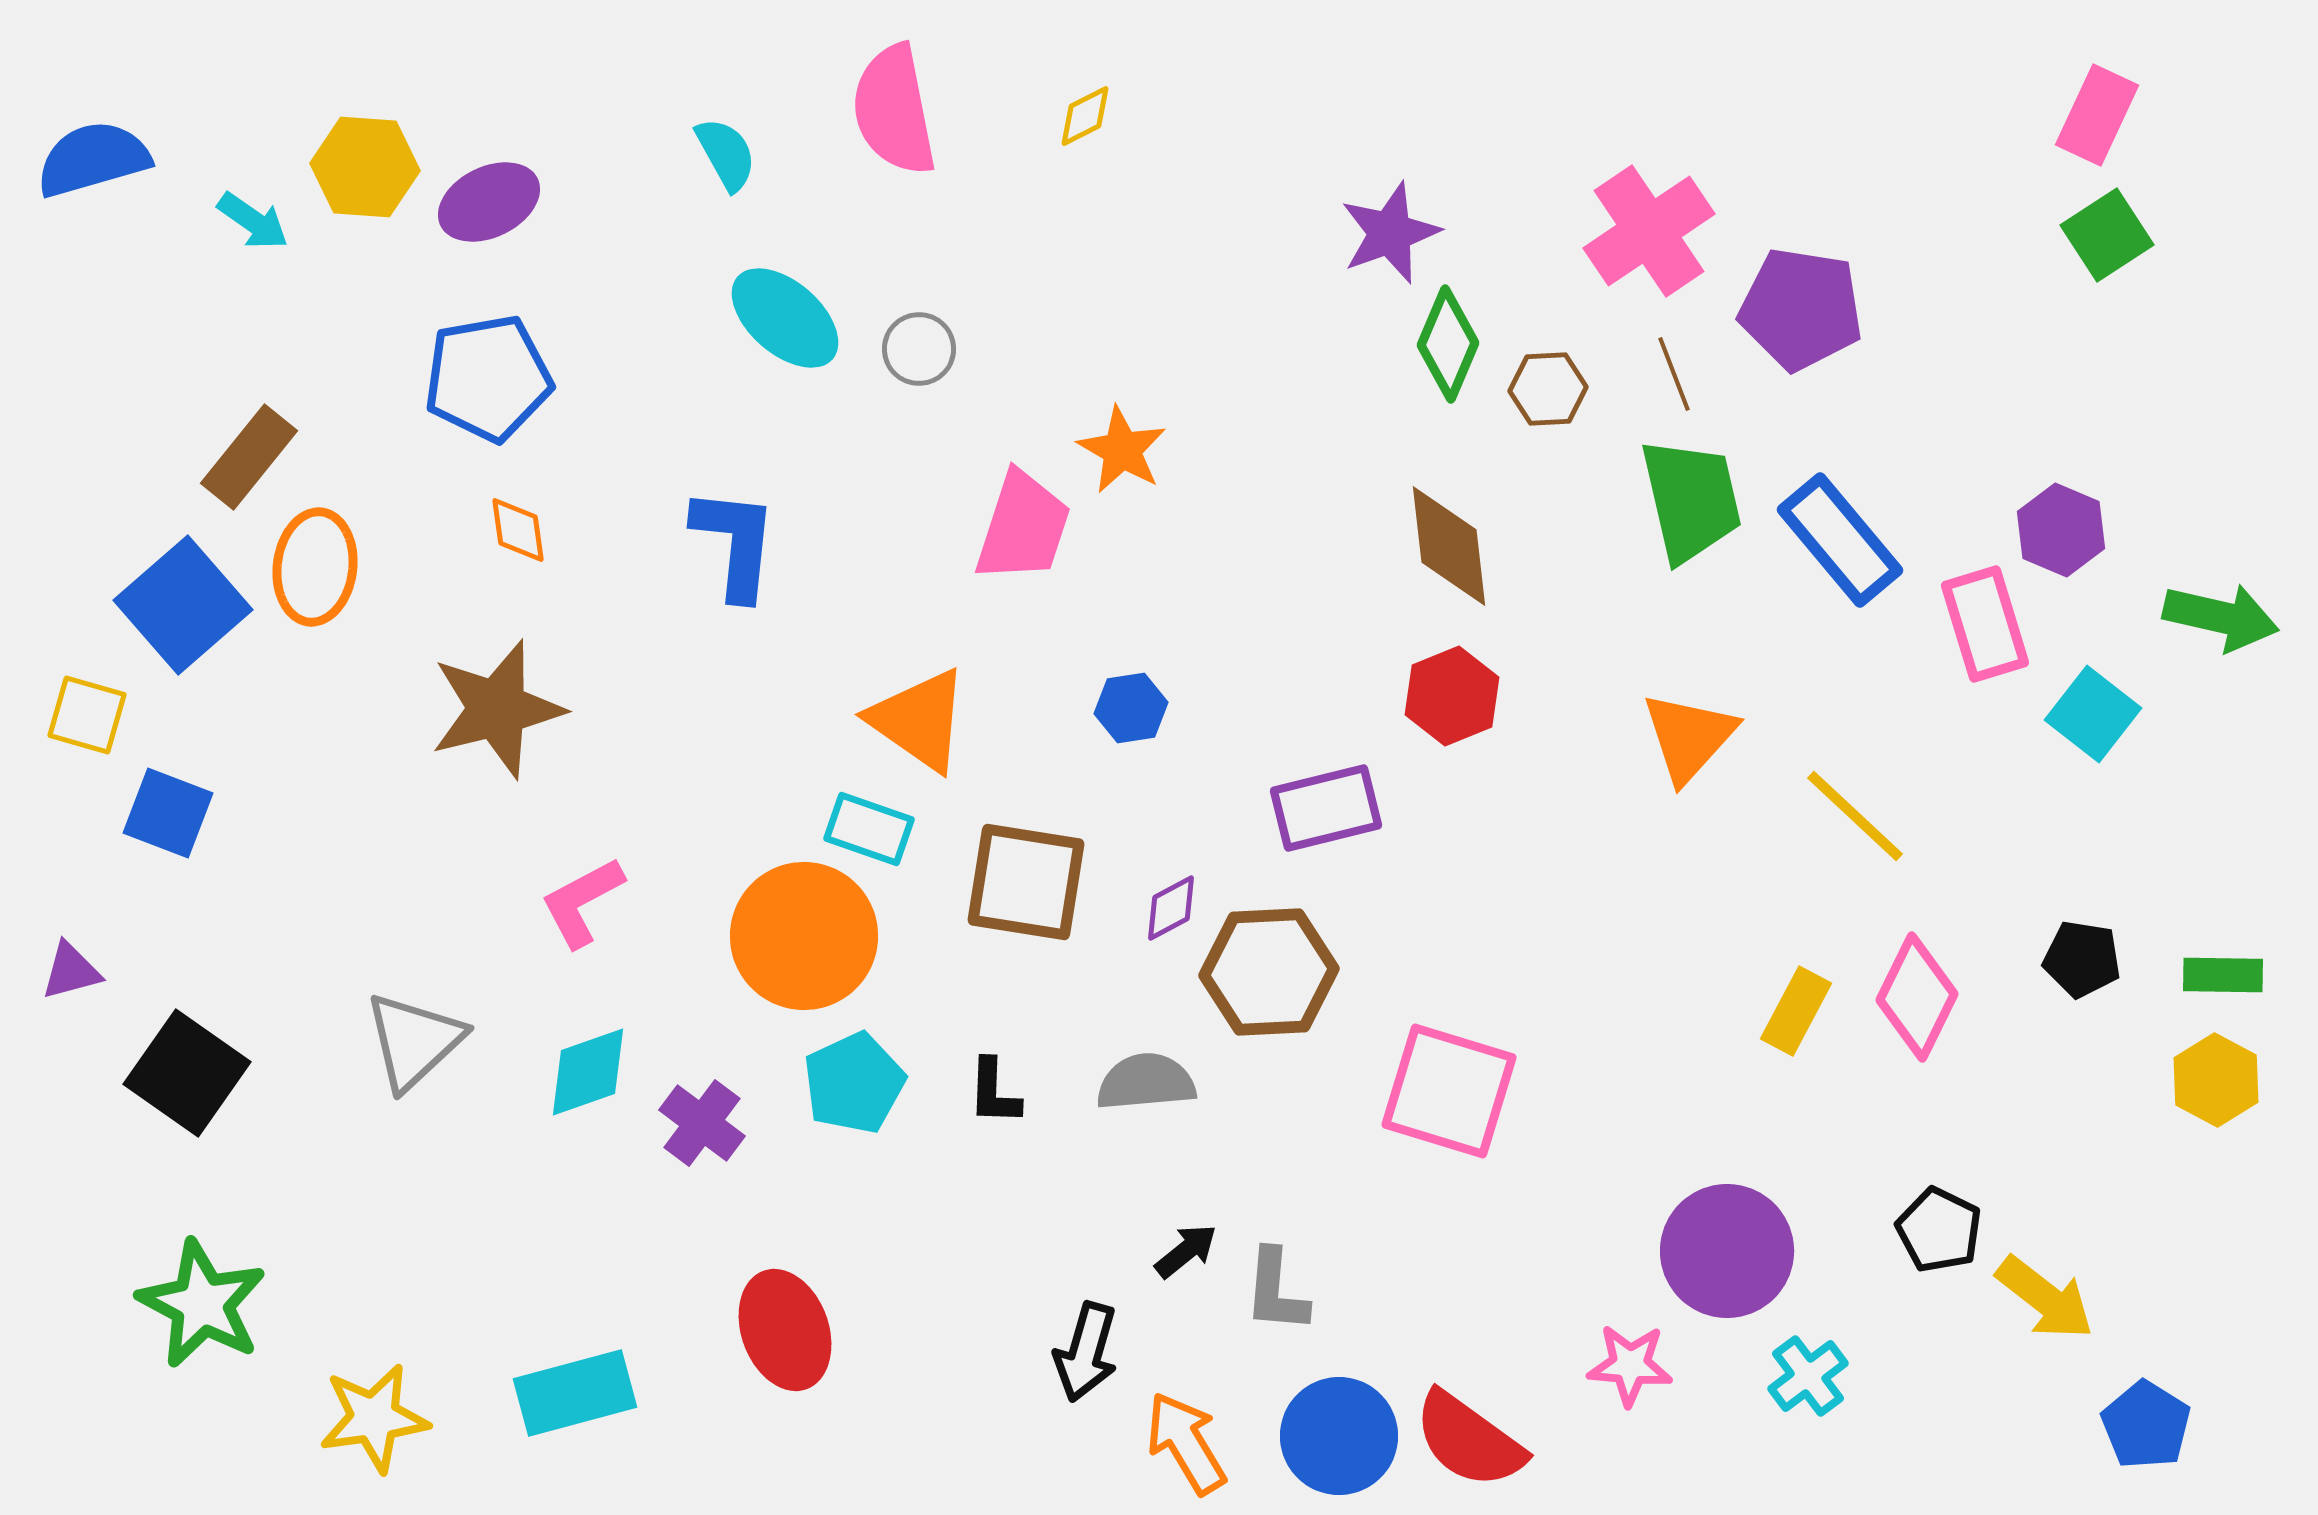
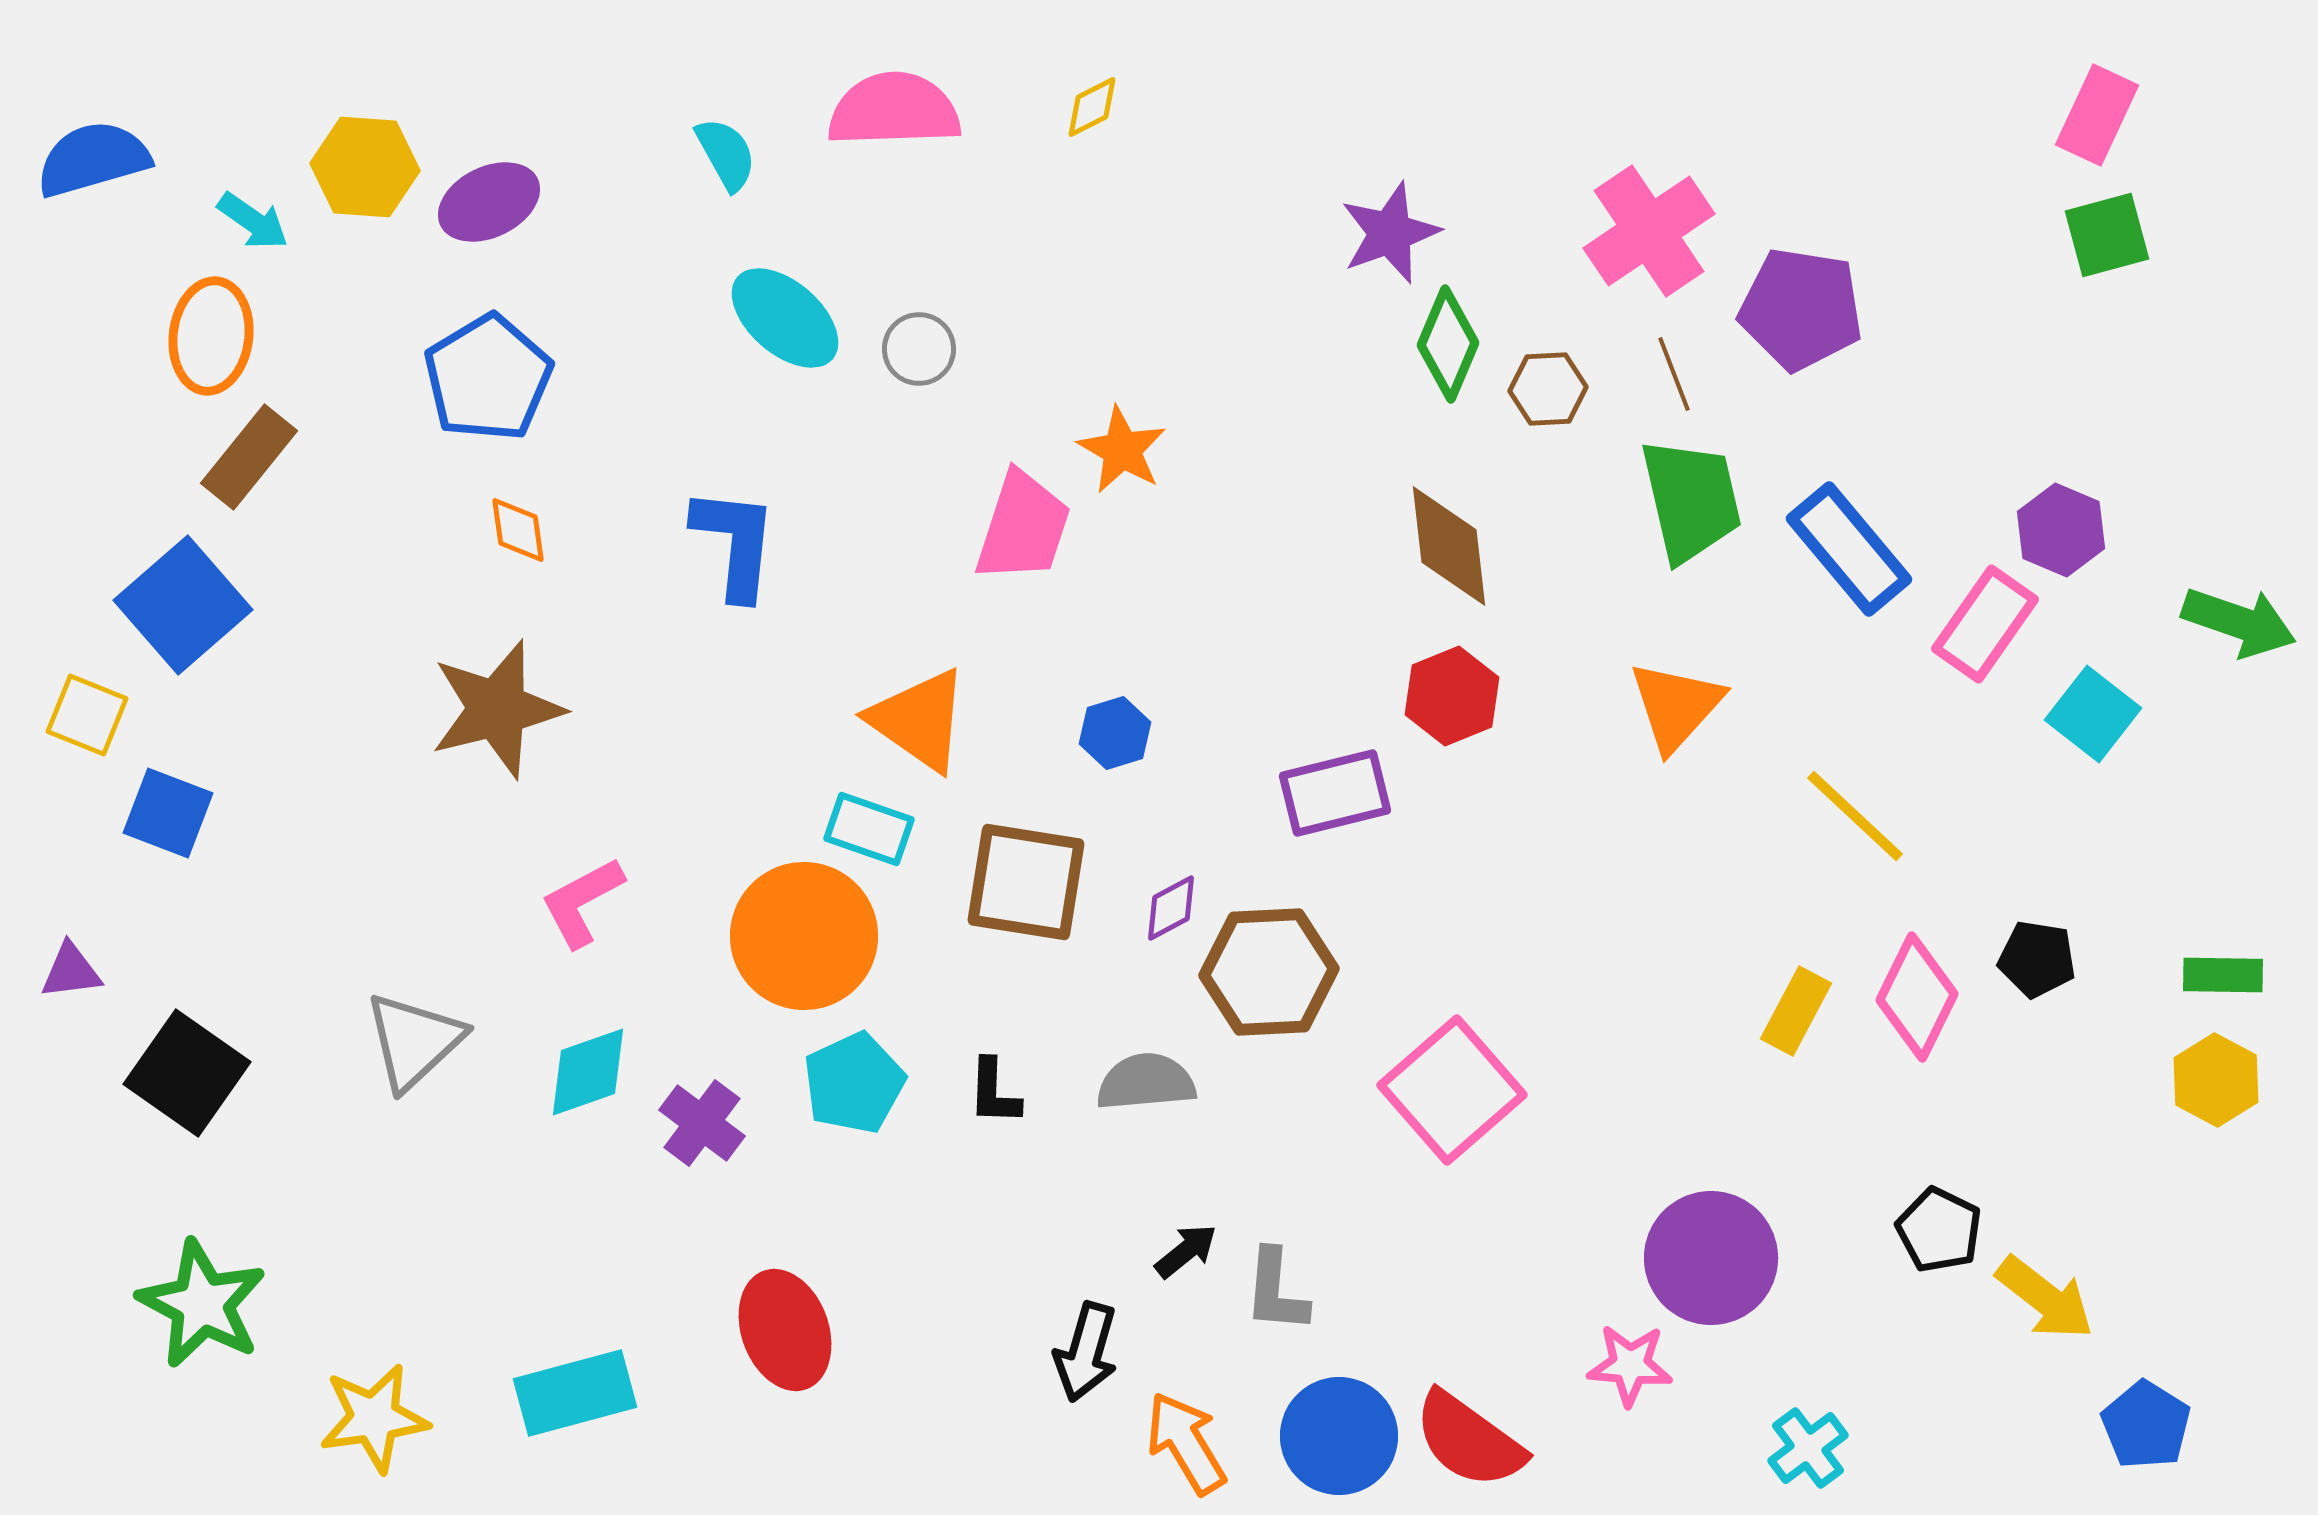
pink semicircle at (894, 110): rotated 99 degrees clockwise
yellow diamond at (1085, 116): moved 7 px right, 9 px up
green square at (2107, 235): rotated 18 degrees clockwise
blue pentagon at (488, 378): rotated 21 degrees counterclockwise
blue rectangle at (1840, 540): moved 9 px right, 9 px down
orange ellipse at (315, 567): moved 104 px left, 231 px up
green arrow at (2221, 617): moved 18 px right, 5 px down; rotated 6 degrees clockwise
pink rectangle at (1985, 624): rotated 52 degrees clockwise
blue hexagon at (1131, 708): moved 16 px left, 25 px down; rotated 8 degrees counterclockwise
yellow square at (87, 715): rotated 6 degrees clockwise
orange triangle at (1689, 737): moved 13 px left, 31 px up
purple rectangle at (1326, 808): moved 9 px right, 15 px up
black pentagon at (2082, 959): moved 45 px left
purple triangle at (71, 971): rotated 8 degrees clockwise
pink square at (1449, 1091): moved 3 px right, 1 px up; rotated 32 degrees clockwise
purple circle at (1727, 1251): moved 16 px left, 7 px down
cyan cross at (1808, 1376): moved 72 px down
